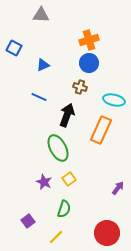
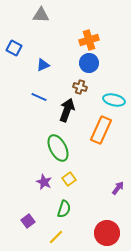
black arrow: moved 5 px up
